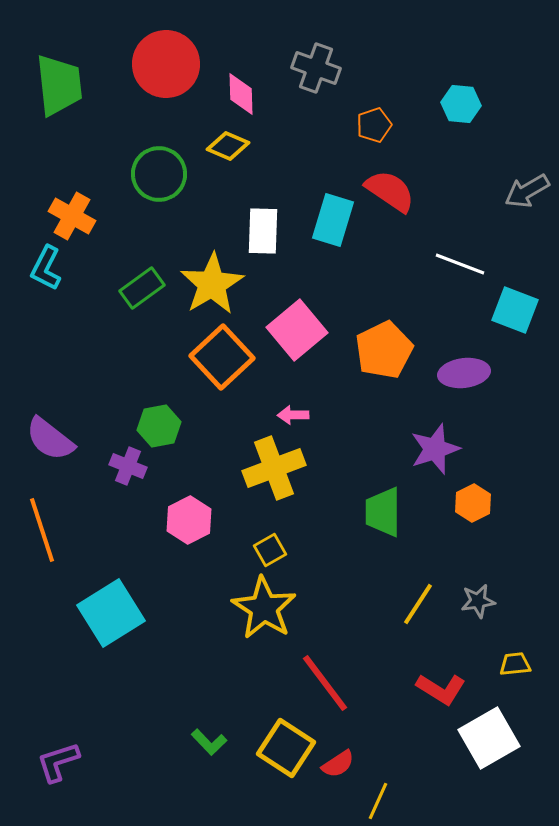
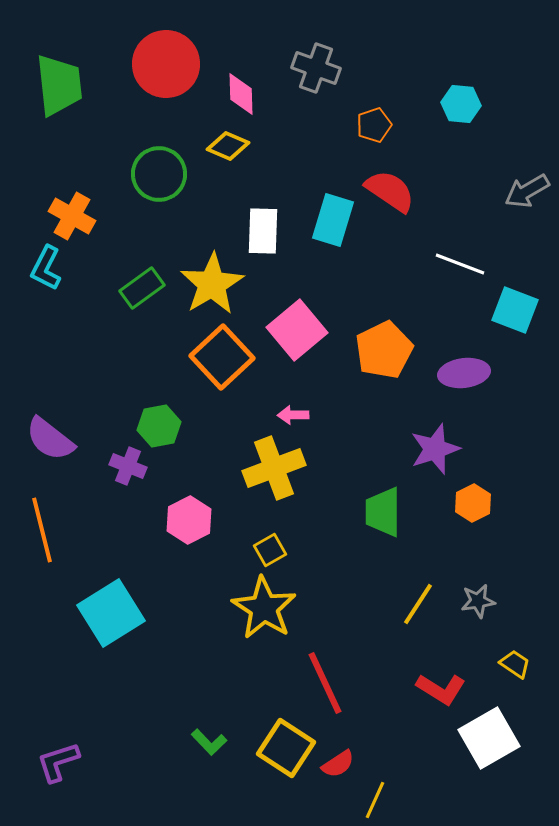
orange line at (42, 530): rotated 4 degrees clockwise
yellow trapezoid at (515, 664): rotated 40 degrees clockwise
red line at (325, 683): rotated 12 degrees clockwise
yellow line at (378, 801): moved 3 px left, 1 px up
